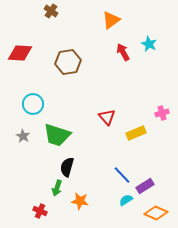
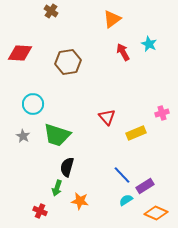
orange triangle: moved 1 px right, 1 px up
